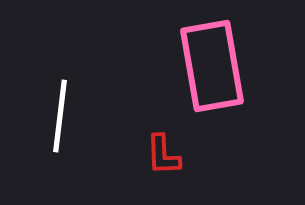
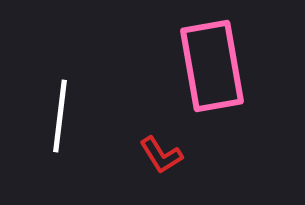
red L-shape: moved 2 px left; rotated 30 degrees counterclockwise
